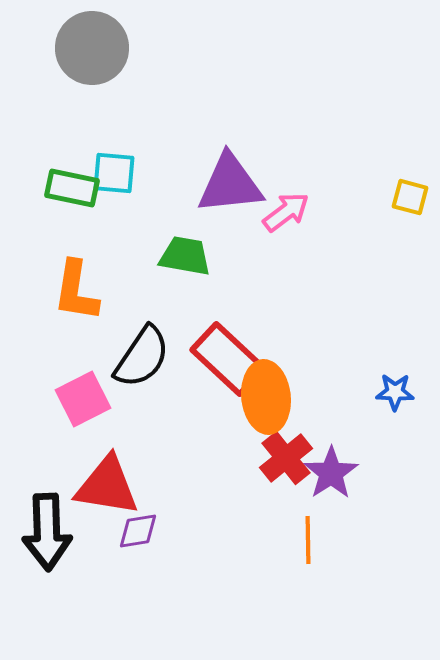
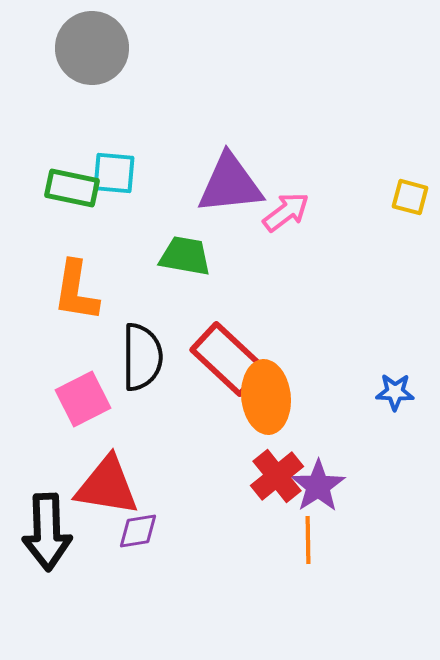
black semicircle: rotated 34 degrees counterclockwise
red cross: moved 9 px left, 18 px down
purple star: moved 13 px left, 13 px down
